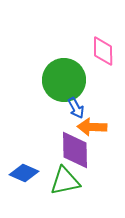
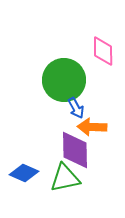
green triangle: moved 3 px up
